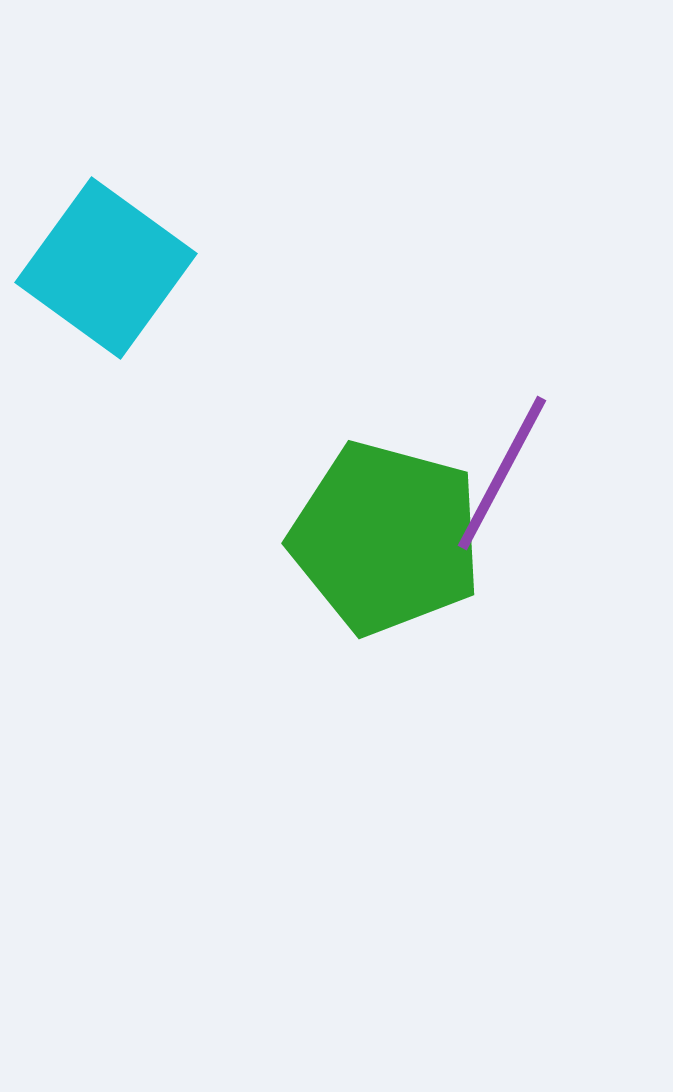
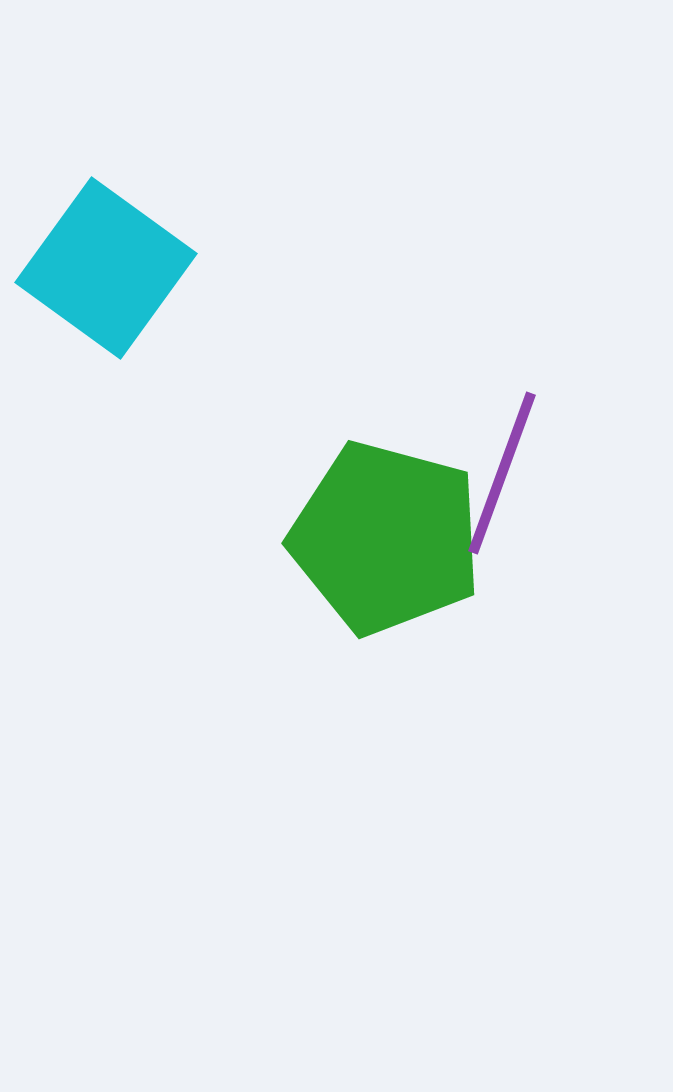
purple line: rotated 8 degrees counterclockwise
